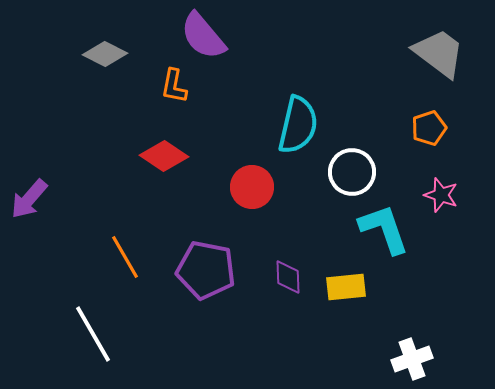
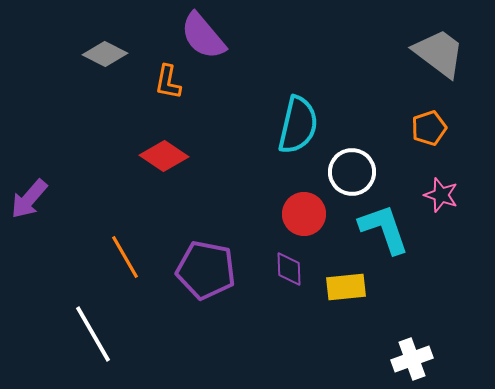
orange L-shape: moved 6 px left, 4 px up
red circle: moved 52 px right, 27 px down
purple diamond: moved 1 px right, 8 px up
